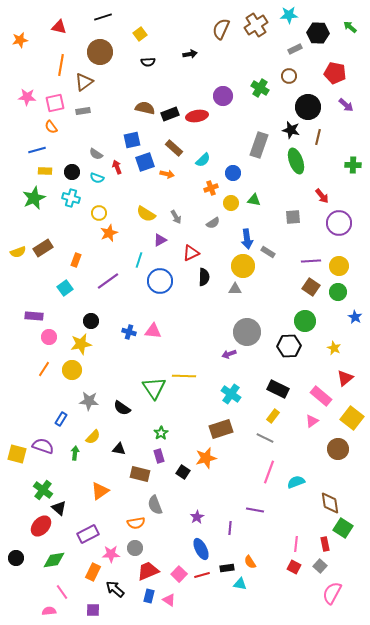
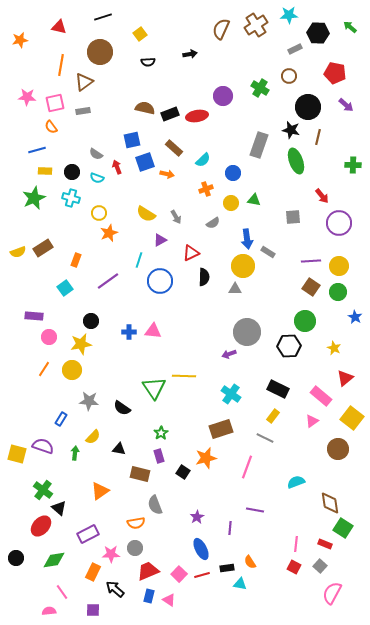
orange cross at (211, 188): moved 5 px left, 1 px down
blue cross at (129, 332): rotated 16 degrees counterclockwise
pink line at (269, 472): moved 22 px left, 5 px up
red rectangle at (325, 544): rotated 56 degrees counterclockwise
